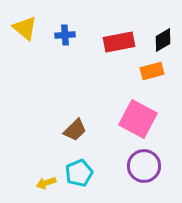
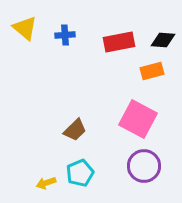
black diamond: rotated 35 degrees clockwise
cyan pentagon: moved 1 px right
